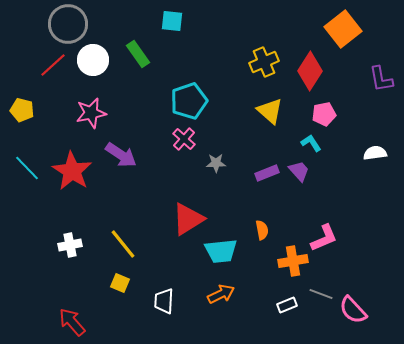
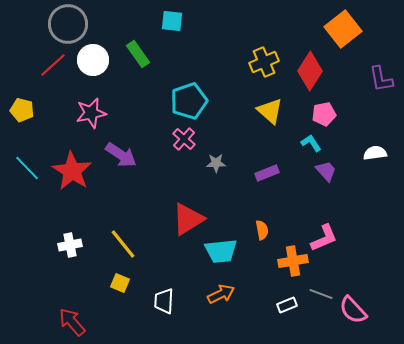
purple trapezoid: moved 27 px right
